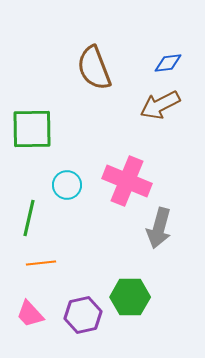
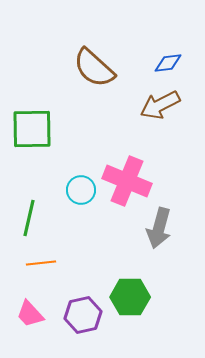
brown semicircle: rotated 27 degrees counterclockwise
cyan circle: moved 14 px right, 5 px down
